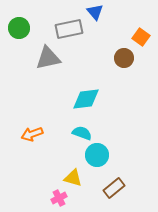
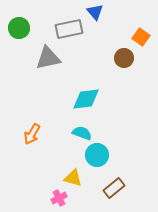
orange arrow: rotated 40 degrees counterclockwise
